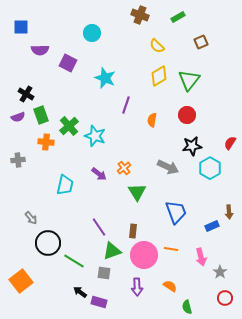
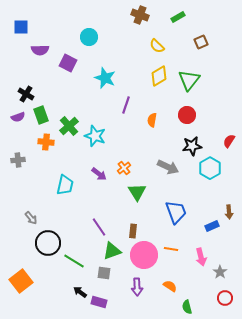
cyan circle at (92, 33): moved 3 px left, 4 px down
red semicircle at (230, 143): moved 1 px left, 2 px up
